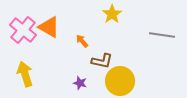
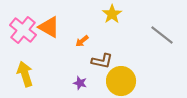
gray line: rotated 30 degrees clockwise
orange arrow: rotated 88 degrees counterclockwise
yellow circle: moved 1 px right
